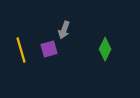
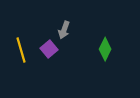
purple square: rotated 24 degrees counterclockwise
